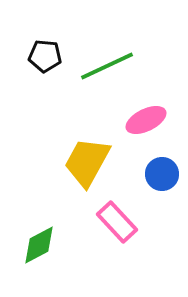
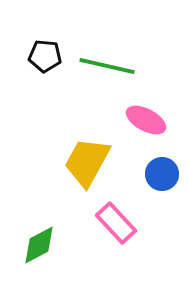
green line: rotated 38 degrees clockwise
pink ellipse: rotated 54 degrees clockwise
pink rectangle: moved 1 px left, 1 px down
